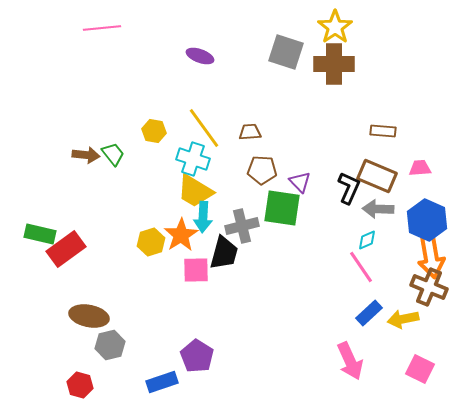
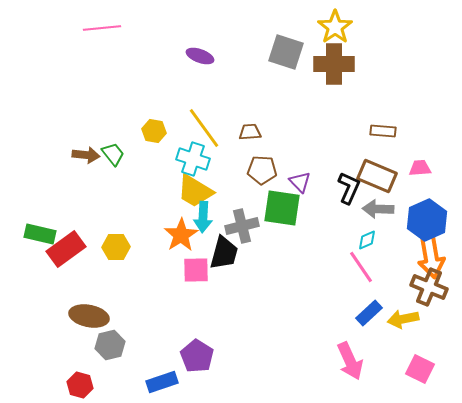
blue hexagon at (427, 220): rotated 12 degrees clockwise
yellow hexagon at (151, 242): moved 35 px left, 5 px down; rotated 16 degrees clockwise
